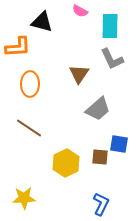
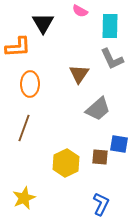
black triangle: moved 1 px right, 1 px down; rotated 45 degrees clockwise
brown line: moved 5 px left; rotated 76 degrees clockwise
yellow star: rotated 20 degrees counterclockwise
